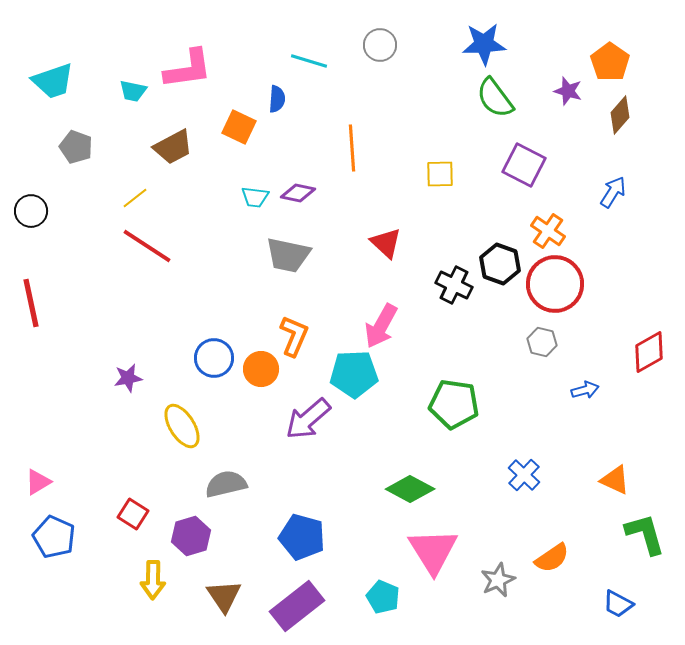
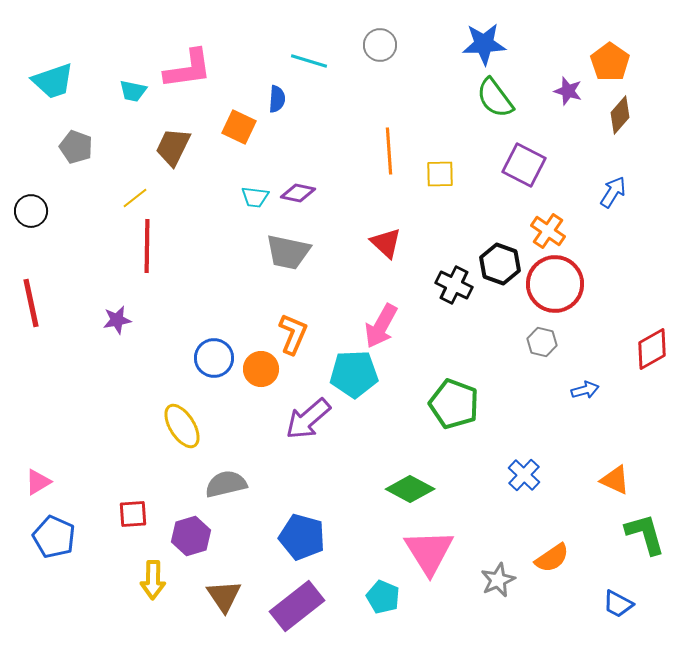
brown trapezoid at (173, 147): rotated 144 degrees clockwise
orange line at (352, 148): moved 37 px right, 3 px down
red line at (147, 246): rotated 58 degrees clockwise
gray trapezoid at (288, 255): moved 3 px up
orange L-shape at (294, 336): moved 1 px left, 2 px up
red diamond at (649, 352): moved 3 px right, 3 px up
purple star at (128, 378): moved 11 px left, 58 px up
green pentagon at (454, 404): rotated 12 degrees clockwise
red square at (133, 514): rotated 36 degrees counterclockwise
pink triangle at (433, 551): moved 4 px left, 1 px down
